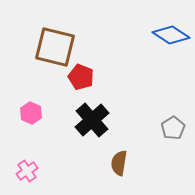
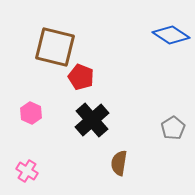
pink cross: rotated 25 degrees counterclockwise
